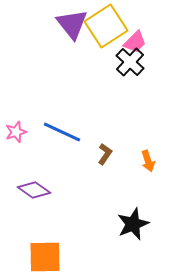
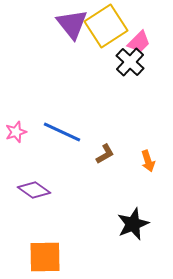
pink trapezoid: moved 4 px right
brown L-shape: rotated 25 degrees clockwise
